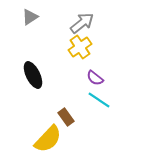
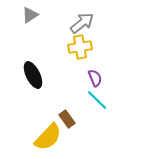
gray triangle: moved 2 px up
yellow cross: rotated 25 degrees clockwise
purple semicircle: rotated 150 degrees counterclockwise
cyan line: moved 2 px left; rotated 10 degrees clockwise
brown rectangle: moved 1 px right, 2 px down
yellow semicircle: moved 2 px up
